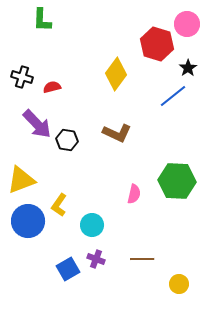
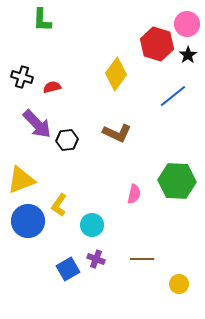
black star: moved 13 px up
black hexagon: rotated 15 degrees counterclockwise
